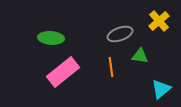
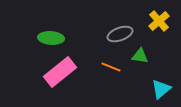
orange line: rotated 60 degrees counterclockwise
pink rectangle: moved 3 px left
